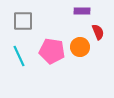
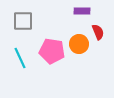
orange circle: moved 1 px left, 3 px up
cyan line: moved 1 px right, 2 px down
